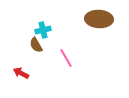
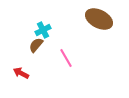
brown ellipse: rotated 24 degrees clockwise
cyan cross: rotated 14 degrees counterclockwise
brown semicircle: rotated 70 degrees clockwise
